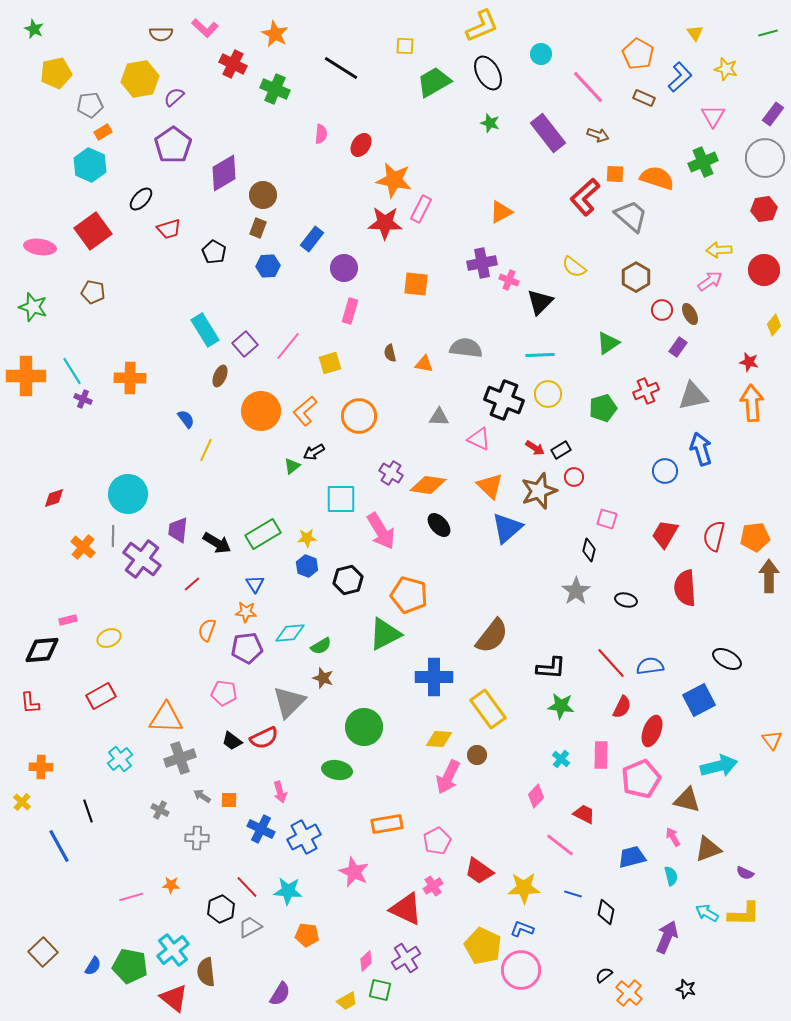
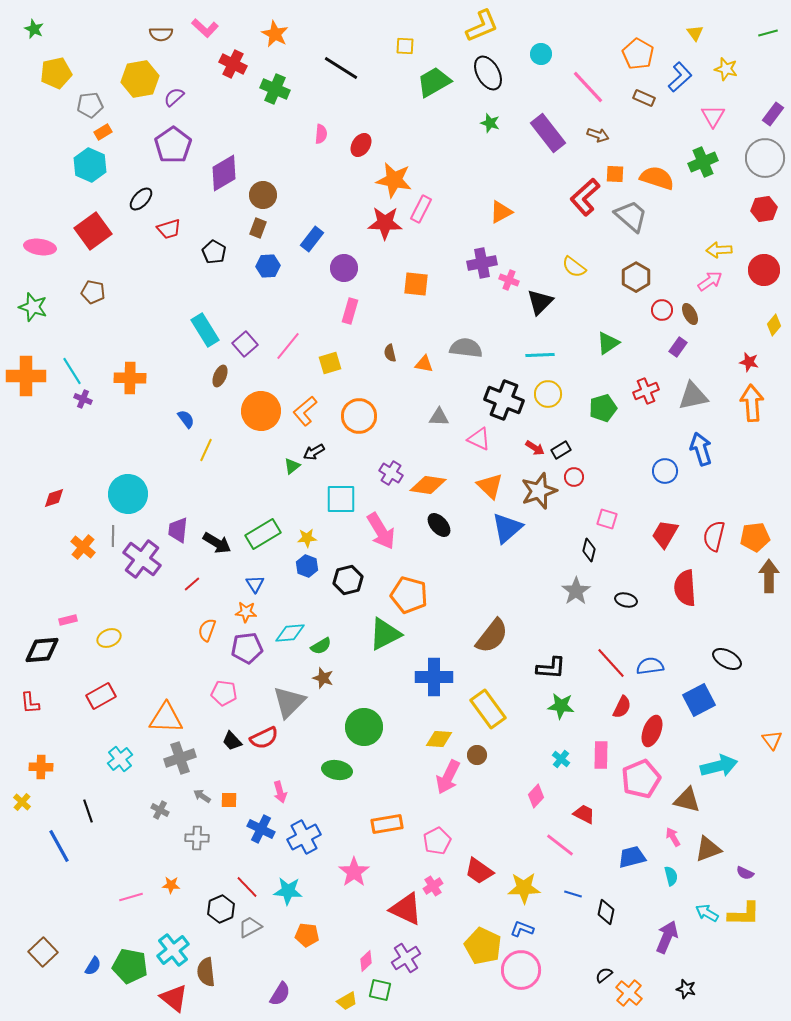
black trapezoid at (232, 741): rotated 10 degrees clockwise
pink star at (354, 872): rotated 12 degrees clockwise
